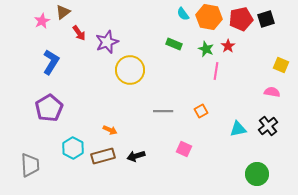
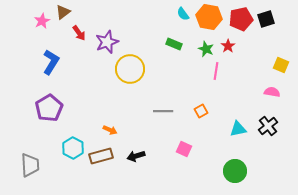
yellow circle: moved 1 px up
brown rectangle: moved 2 px left
green circle: moved 22 px left, 3 px up
